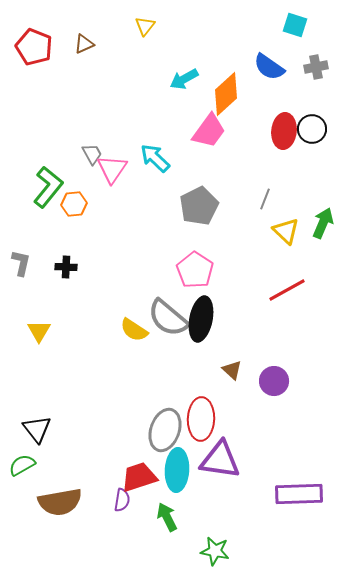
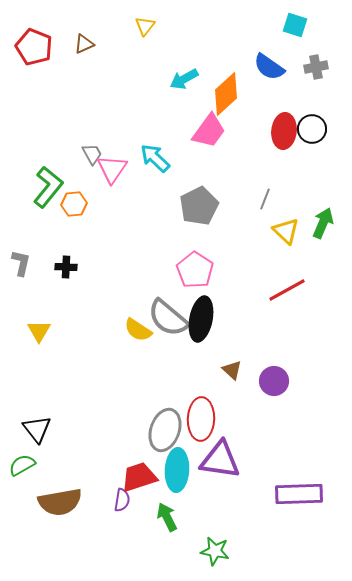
yellow semicircle at (134, 330): moved 4 px right
